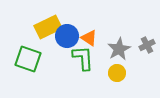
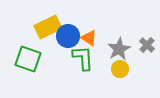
blue circle: moved 1 px right
gray cross: rotated 21 degrees counterclockwise
yellow circle: moved 3 px right, 4 px up
